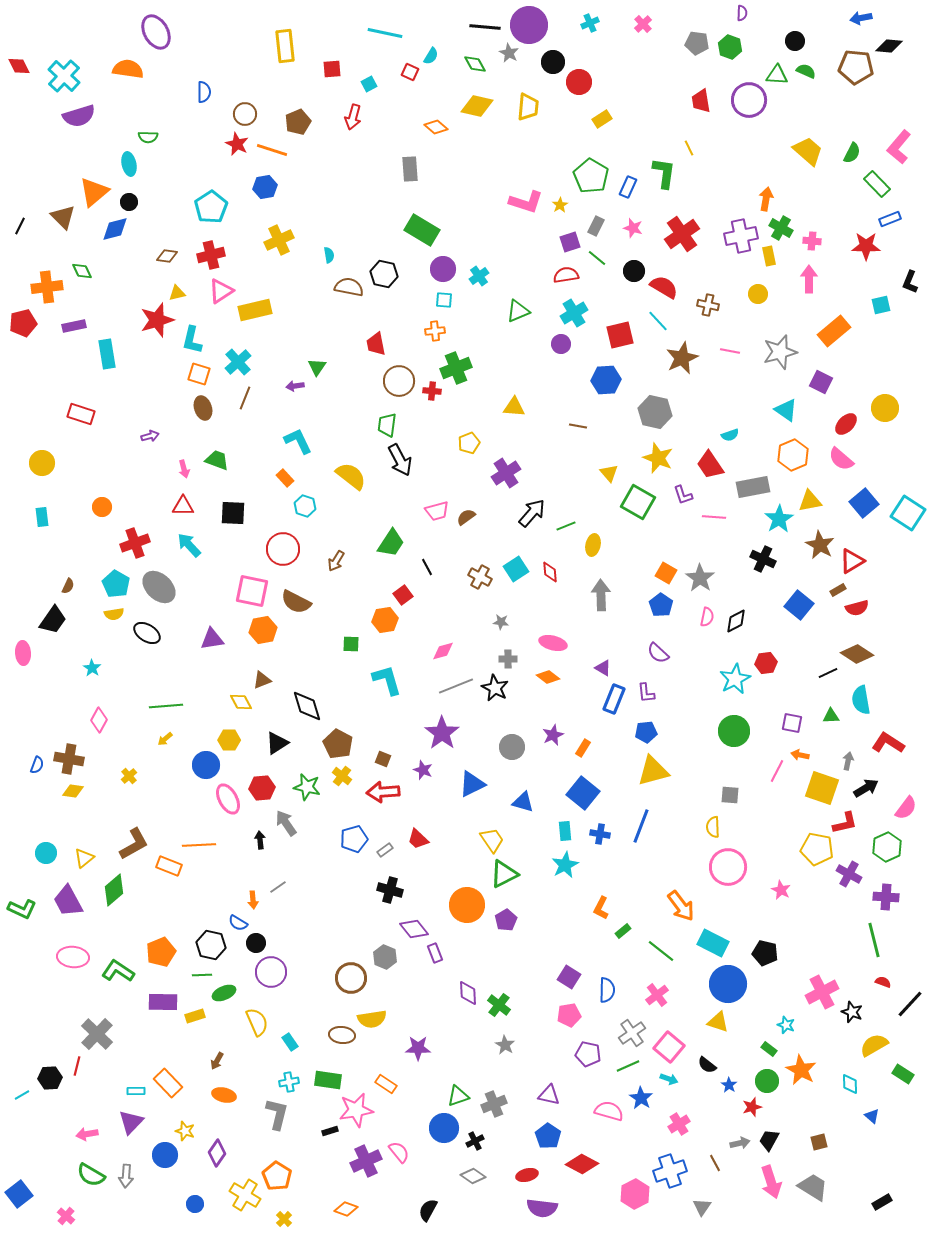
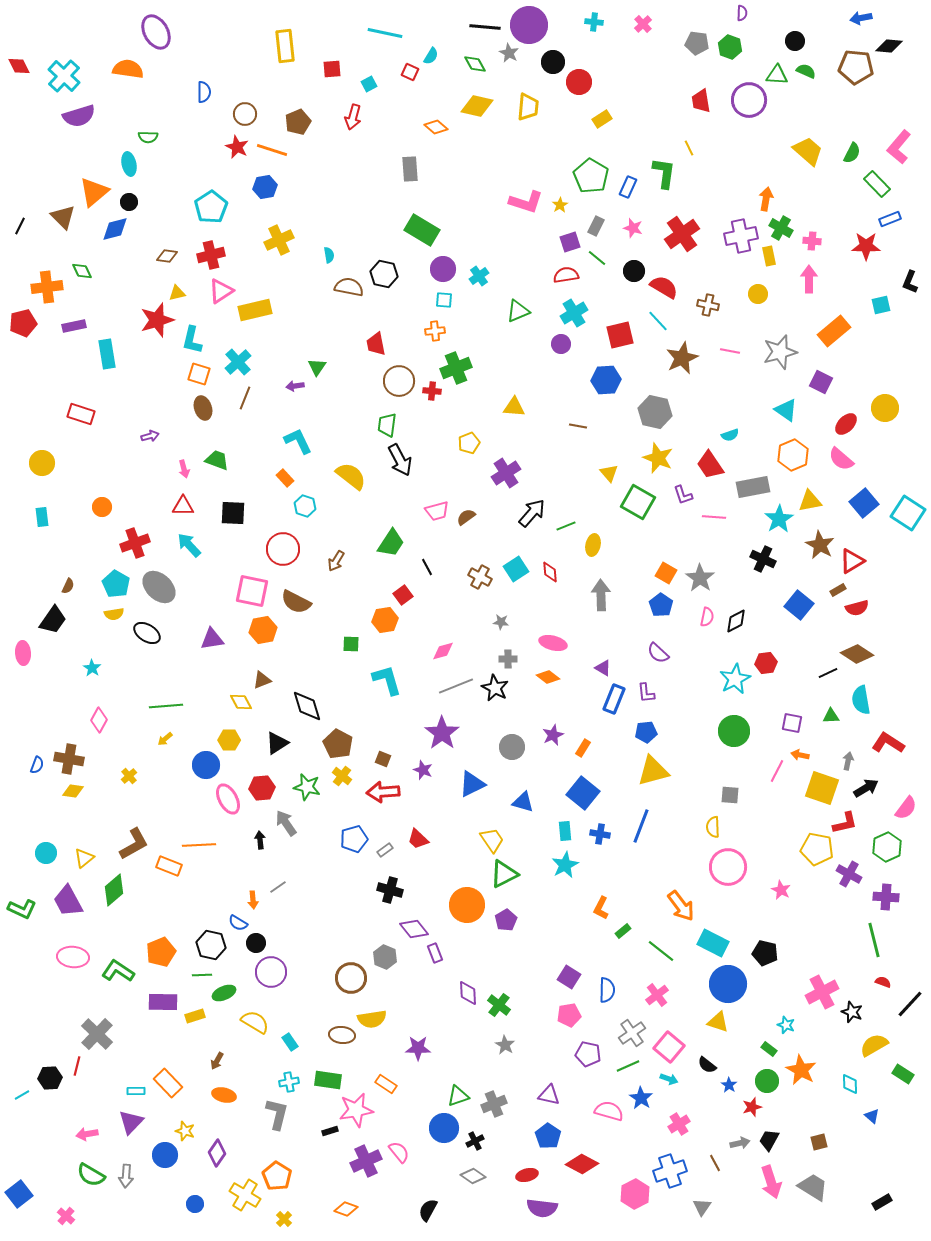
cyan cross at (590, 23): moved 4 px right, 1 px up; rotated 30 degrees clockwise
red star at (237, 144): moved 3 px down
yellow semicircle at (257, 1022): moved 2 px left; rotated 36 degrees counterclockwise
